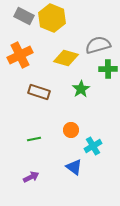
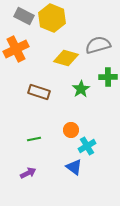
orange cross: moved 4 px left, 6 px up
green cross: moved 8 px down
cyan cross: moved 6 px left
purple arrow: moved 3 px left, 4 px up
